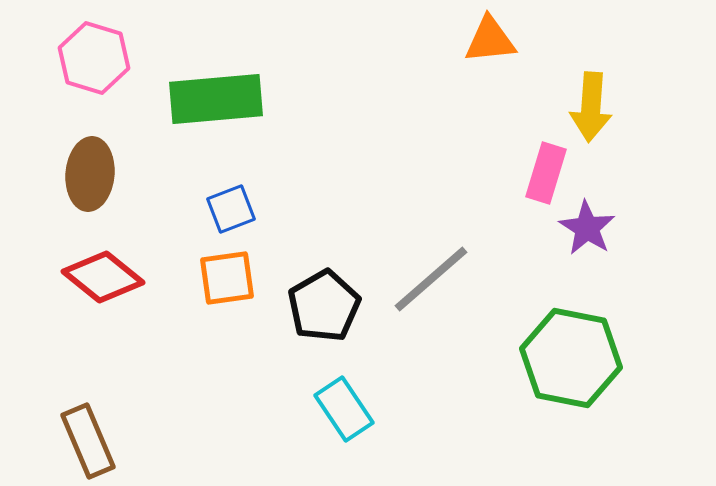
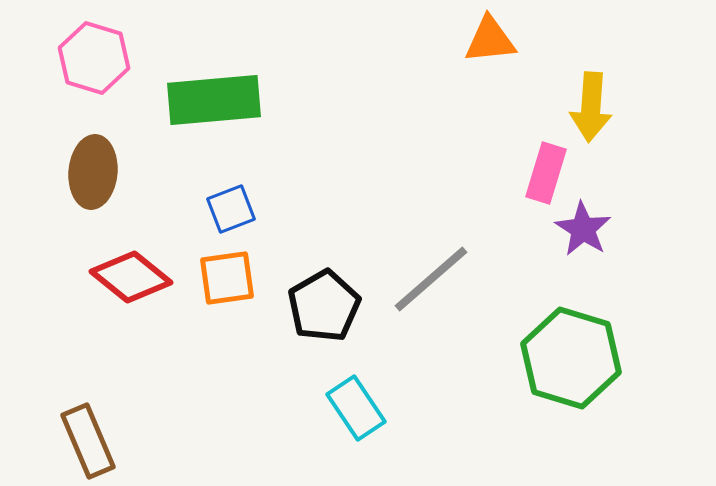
green rectangle: moved 2 px left, 1 px down
brown ellipse: moved 3 px right, 2 px up
purple star: moved 4 px left, 1 px down
red diamond: moved 28 px right
green hexagon: rotated 6 degrees clockwise
cyan rectangle: moved 12 px right, 1 px up
